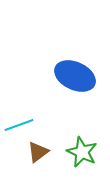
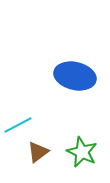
blue ellipse: rotated 12 degrees counterclockwise
cyan line: moved 1 px left; rotated 8 degrees counterclockwise
